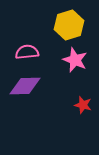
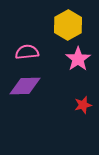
yellow hexagon: moved 1 px left; rotated 12 degrees counterclockwise
pink star: moved 3 px right, 1 px up; rotated 15 degrees clockwise
red star: rotated 30 degrees counterclockwise
